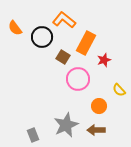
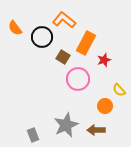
orange circle: moved 6 px right
